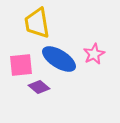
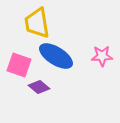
pink star: moved 8 px right, 2 px down; rotated 25 degrees clockwise
blue ellipse: moved 3 px left, 3 px up
pink square: moved 2 px left; rotated 25 degrees clockwise
